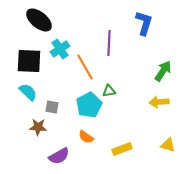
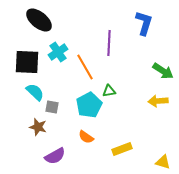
cyan cross: moved 2 px left, 3 px down
black square: moved 2 px left, 1 px down
green arrow: rotated 90 degrees clockwise
cyan semicircle: moved 7 px right
yellow arrow: moved 1 px left, 1 px up
brown star: rotated 12 degrees clockwise
yellow triangle: moved 5 px left, 17 px down
purple semicircle: moved 4 px left
